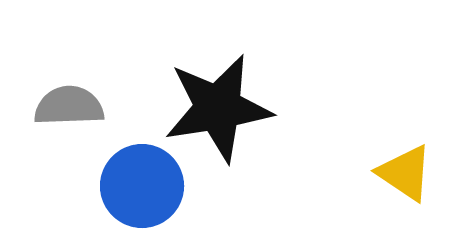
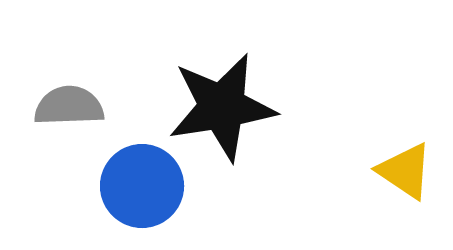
black star: moved 4 px right, 1 px up
yellow triangle: moved 2 px up
